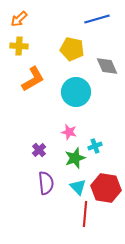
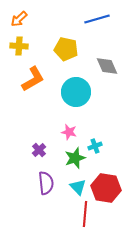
yellow pentagon: moved 6 px left
